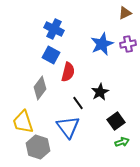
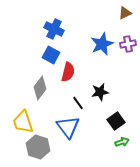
black star: rotated 18 degrees clockwise
